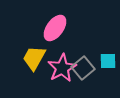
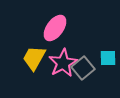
cyan square: moved 3 px up
pink star: moved 1 px right, 5 px up
